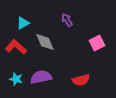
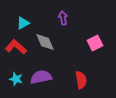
purple arrow: moved 4 px left, 2 px up; rotated 24 degrees clockwise
pink square: moved 2 px left
red semicircle: rotated 84 degrees counterclockwise
